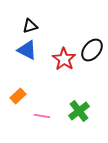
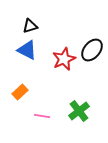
red star: rotated 15 degrees clockwise
orange rectangle: moved 2 px right, 4 px up
